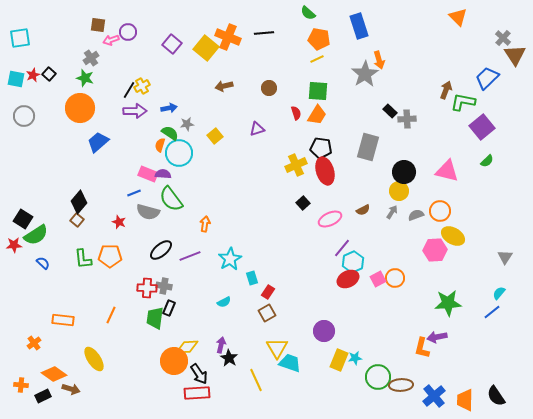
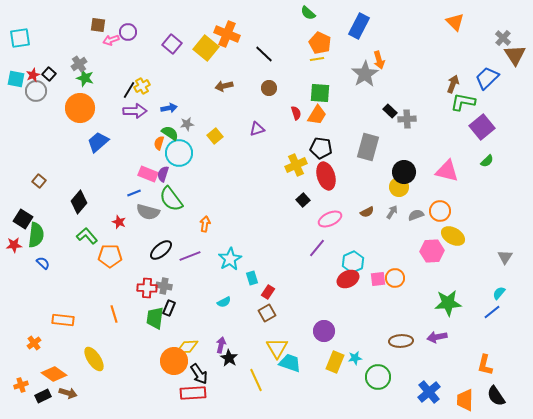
orange triangle at (458, 17): moved 3 px left, 5 px down
blue rectangle at (359, 26): rotated 45 degrees clockwise
black line at (264, 33): moved 21 px down; rotated 48 degrees clockwise
orange cross at (228, 37): moved 1 px left, 3 px up
orange pentagon at (319, 39): moved 1 px right, 4 px down; rotated 15 degrees clockwise
gray cross at (91, 58): moved 12 px left, 6 px down
yellow line at (317, 59): rotated 16 degrees clockwise
brown arrow at (446, 90): moved 7 px right, 6 px up
green square at (318, 91): moved 2 px right, 2 px down
gray circle at (24, 116): moved 12 px right, 25 px up
orange semicircle at (160, 145): moved 1 px left, 2 px up
red ellipse at (325, 171): moved 1 px right, 5 px down
purple semicircle at (163, 174): rotated 77 degrees counterclockwise
yellow circle at (399, 191): moved 4 px up
black square at (303, 203): moved 3 px up
brown semicircle at (363, 210): moved 4 px right, 2 px down
brown square at (77, 220): moved 38 px left, 39 px up
green semicircle at (36, 235): rotated 50 degrees counterclockwise
purple line at (342, 248): moved 25 px left
pink hexagon at (435, 250): moved 3 px left, 1 px down
green L-shape at (83, 259): moved 4 px right, 23 px up; rotated 145 degrees clockwise
pink square at (378, 279): rotated 21 degrees clockwise
orange line at (111, 315): moved 3 px right, 1 px up; rotated 42 degrees counterclockwise
orange L-shape at (422, 348): moved 63 px right, 17 px down
yellow rectangle at (339, 360): moved 4 px left, 2 px down
orange cross at (21, 385): rotated 24 degrees counterclockwise
brown ellipse at (401, 385): moved 44 px up
brown arrow at (71, 389): moved 3 px left, 4 px down
red rectangle at (197, 393): moved 4 px left
blue cross at (434, 396): moved 5 px left, 4 px up
